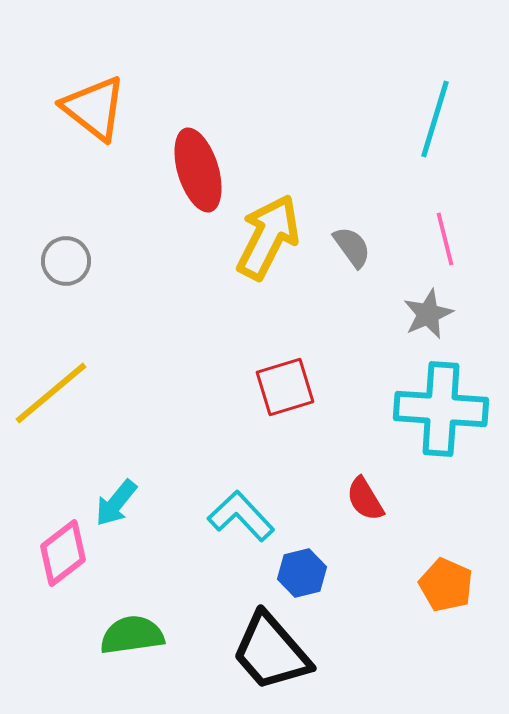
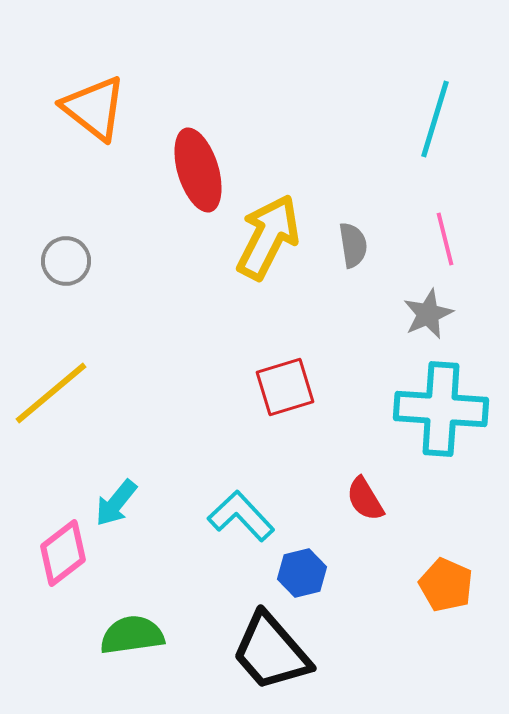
gray semicircle: moved 1 px right, 2 px up; rotated 27 degrees clockwise
